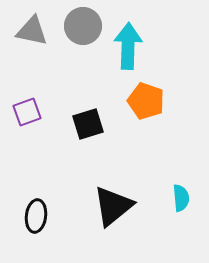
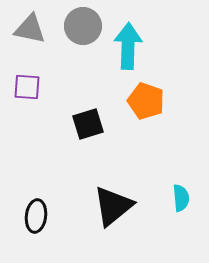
gray triangle: moved 2 px left, 2 px up
purple square: moved 25 px up; rotated 24 degrees clockwise
